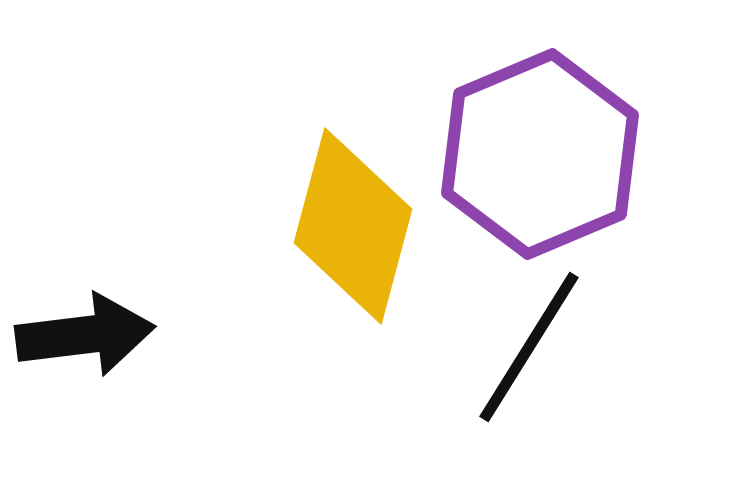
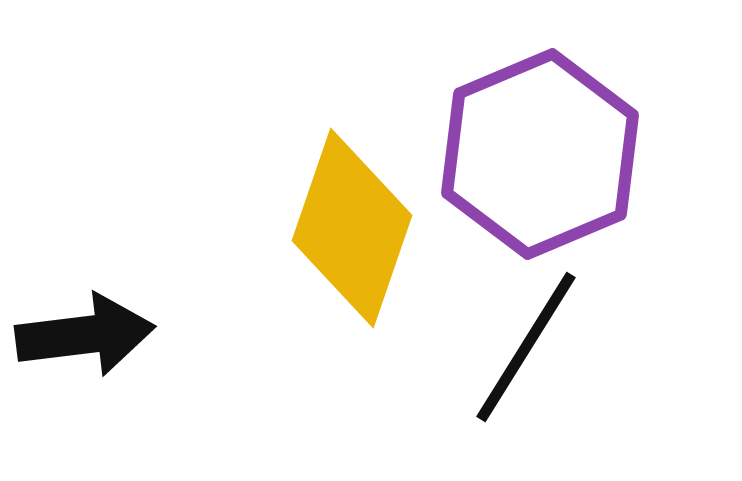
yellow diamond: moved 1 px left, 2 px down; rotated 4 degrees clockwise
black line: moved 3 px left
